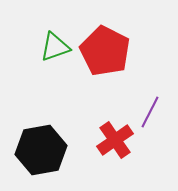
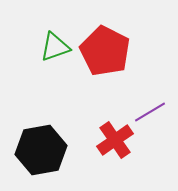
purple line: rotated 32 degrees clockwise
